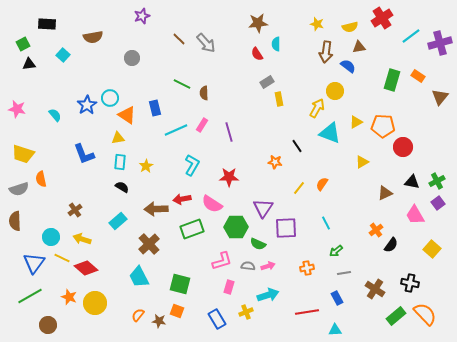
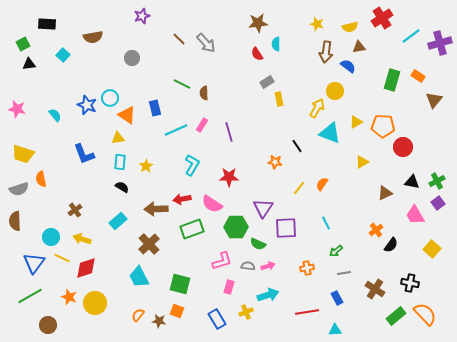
brown triangle at (440, 97): moved 6 px left, 3 px down
blue star at (87, 105): rotated 18 degrees counterclockwise
red diamond at (86, 268): rotated 60 degrees counterclockwise
